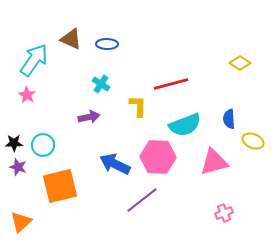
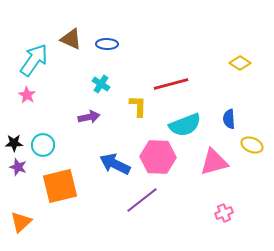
yellow ellipse: moved 1 px left, 4 px down
